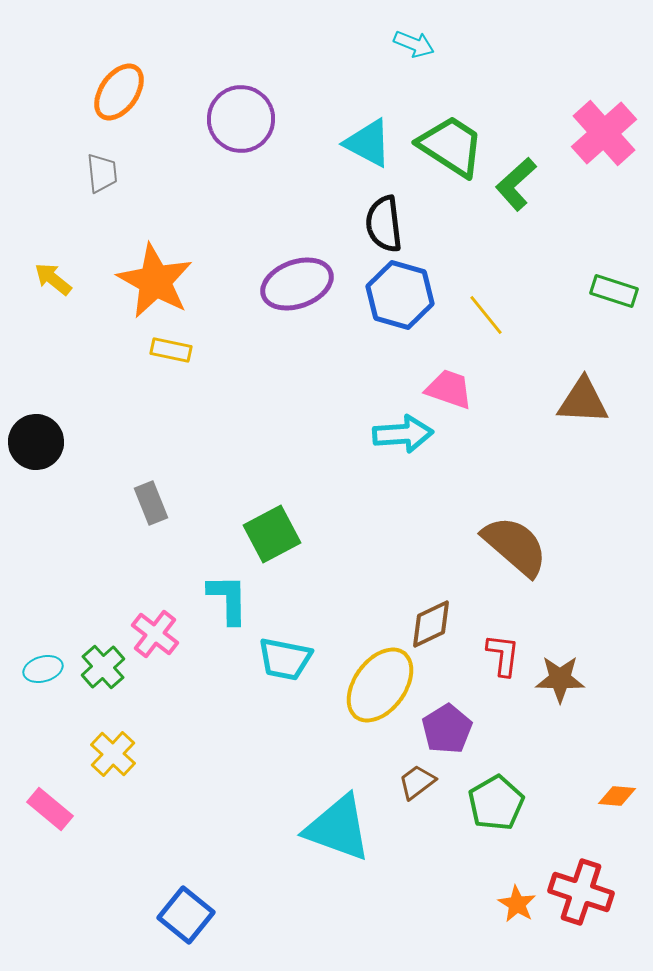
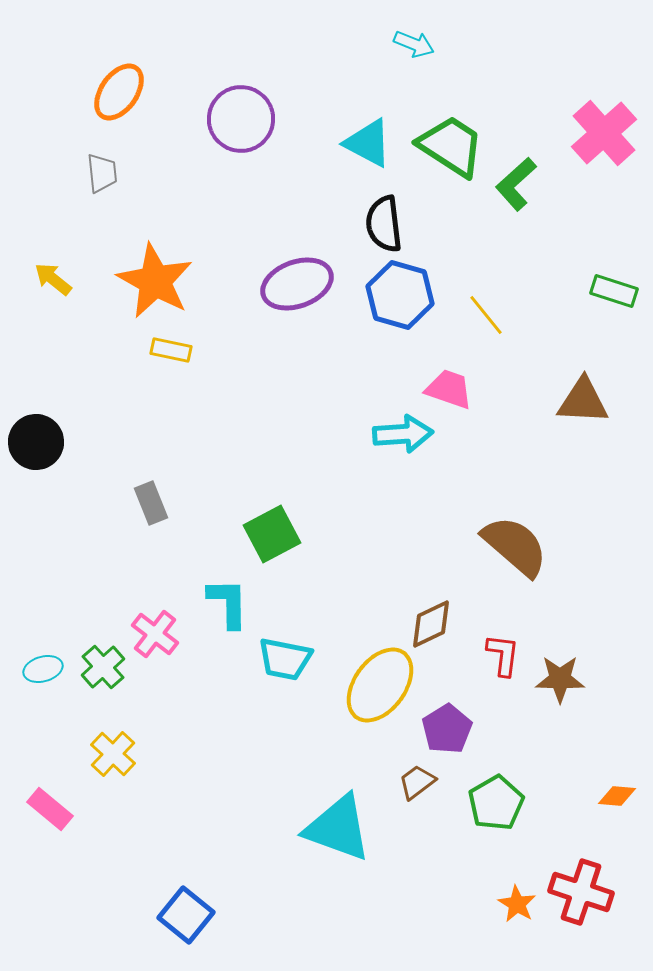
cyan L-shape at (228, 599): moved 4 px down
